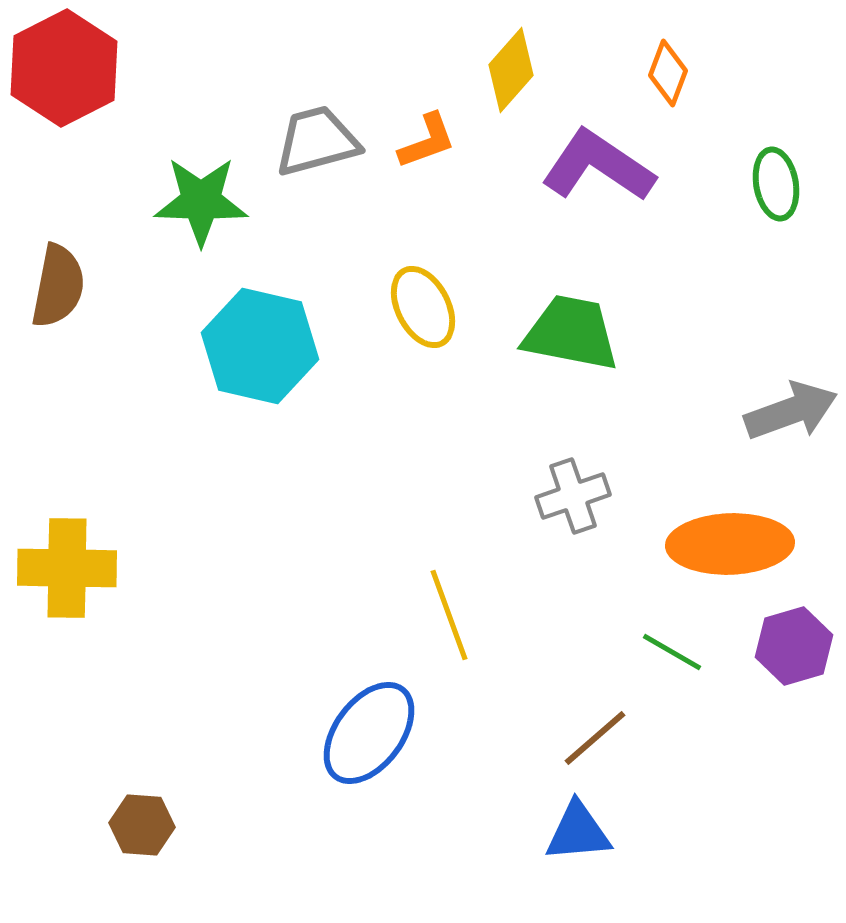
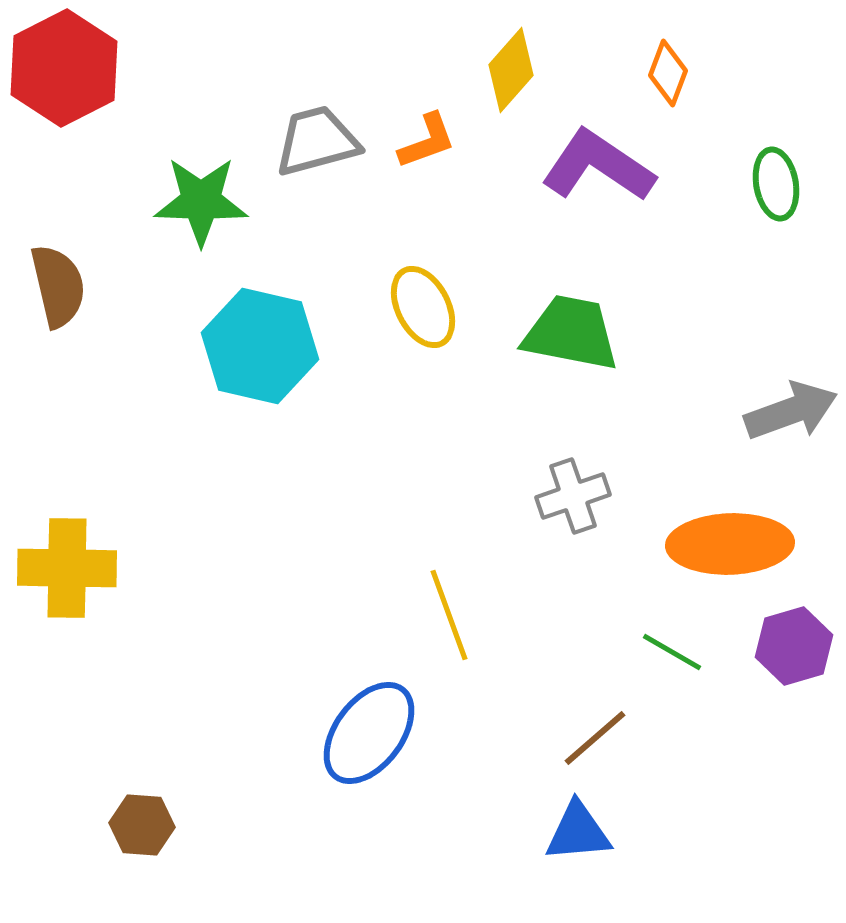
brown semicircle: rotated 24 degrees counterclockwise
